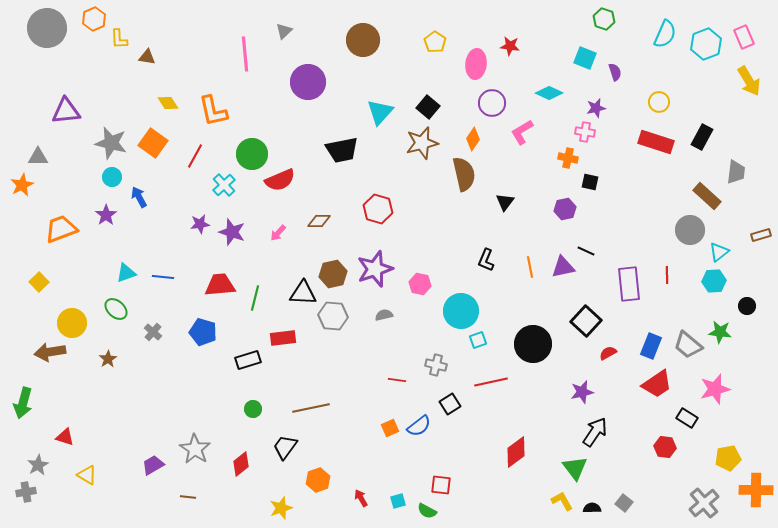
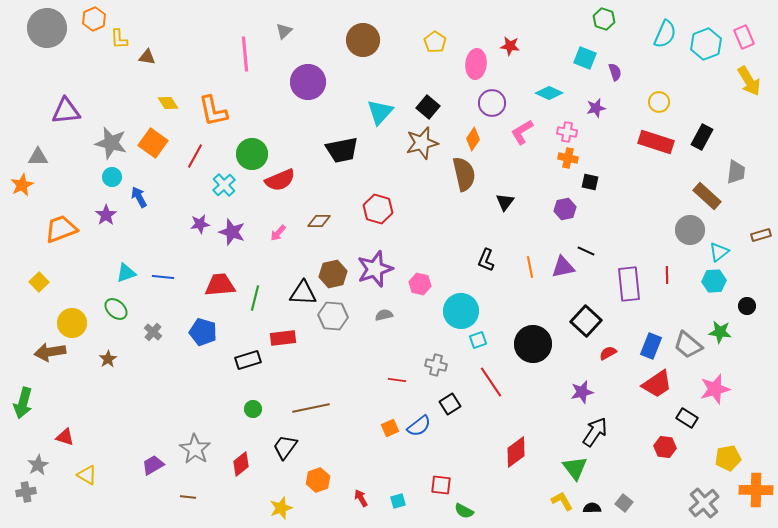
pink cross at (585, 132): moved 18 px left
red line at (491, 382): rotated 68 degrees clockwise
green semicircle at (427, 511): moved 37 px right
